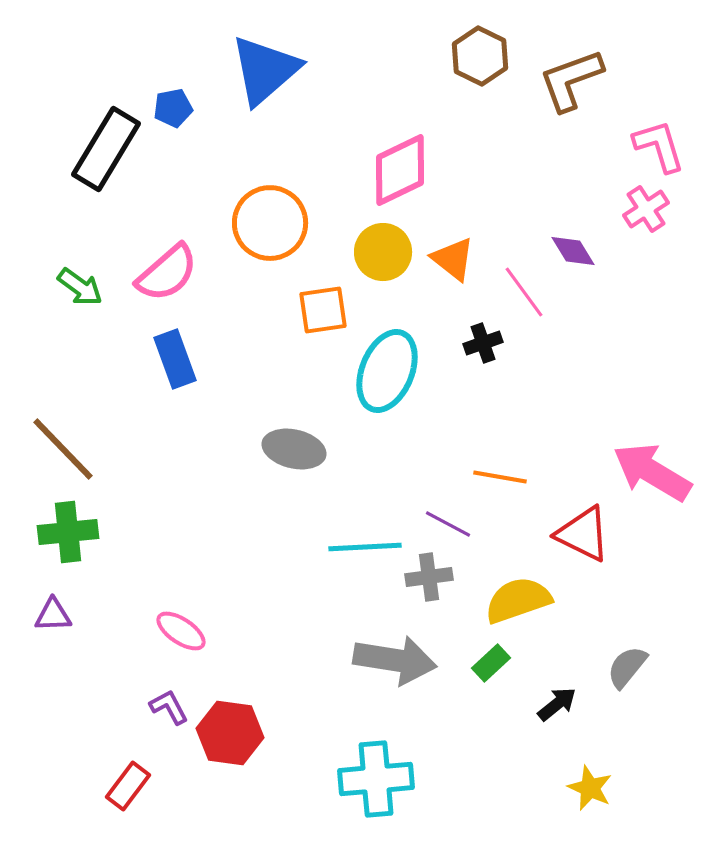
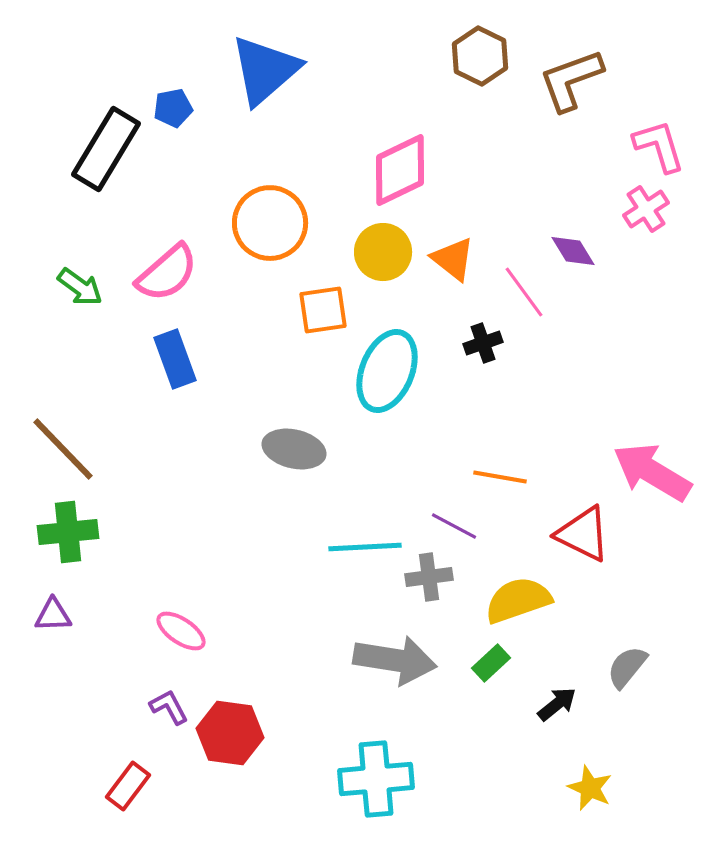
purple line: moved 6 px right, 2 px down
